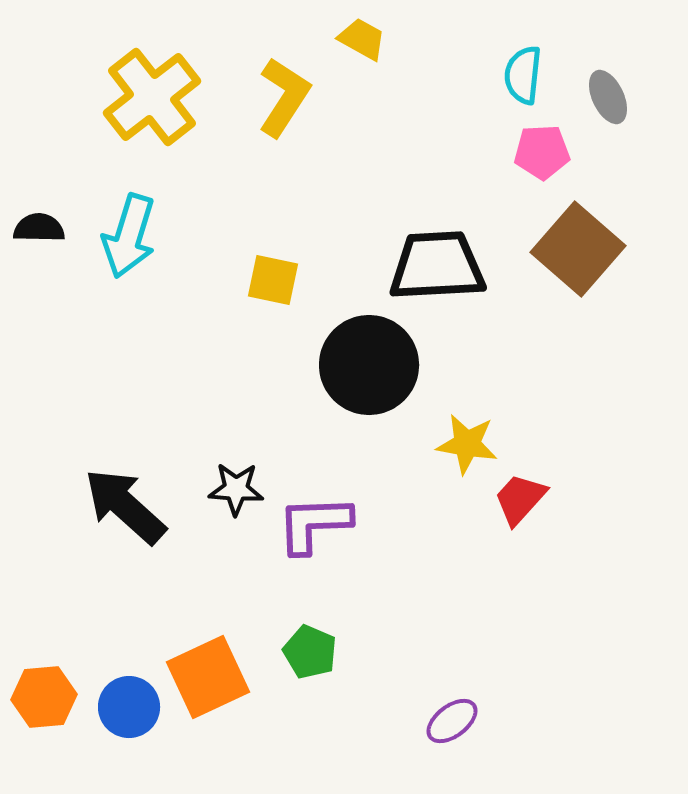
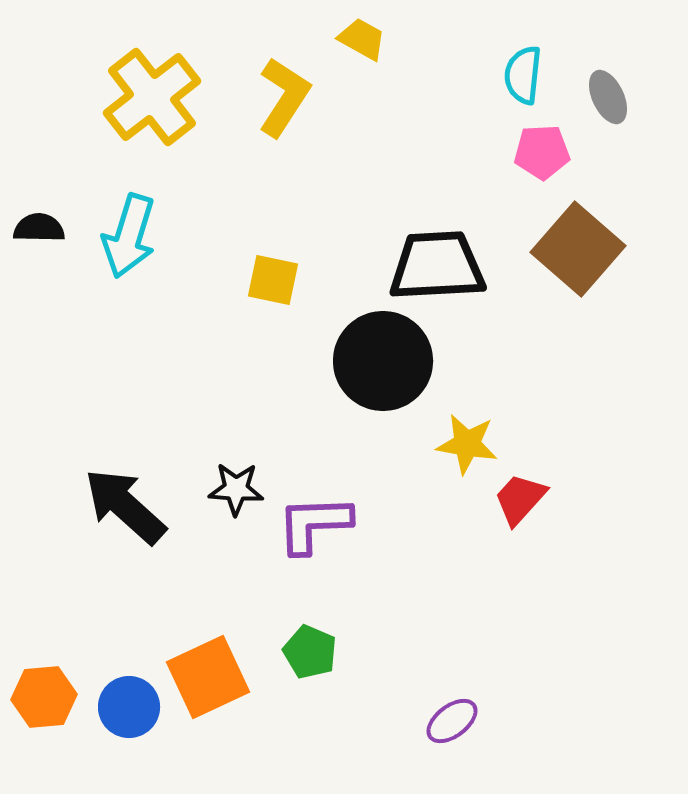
black circle: moved 14 px right, 4 px up
